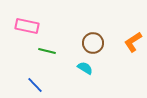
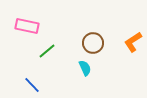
green line: rotated 54 degrees counterclockwise
cyan semicircle: rotated 35 degrees clockwise
blue line: moved 3 px left
